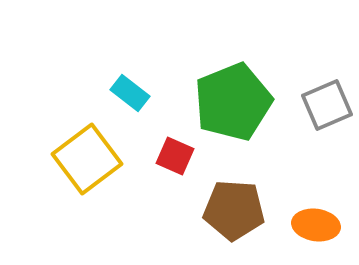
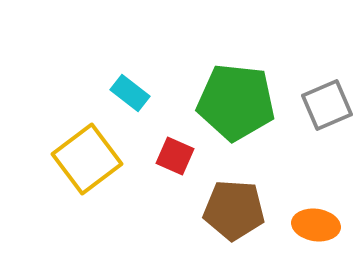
green pentagon: moved 3 px right; rotated 28 degrees clockwise
